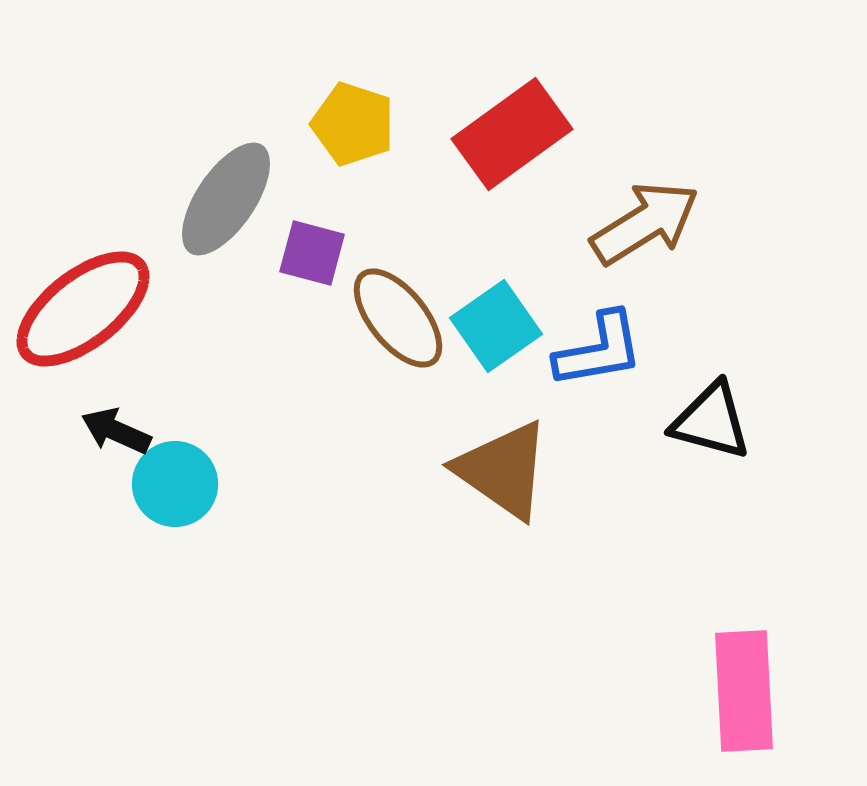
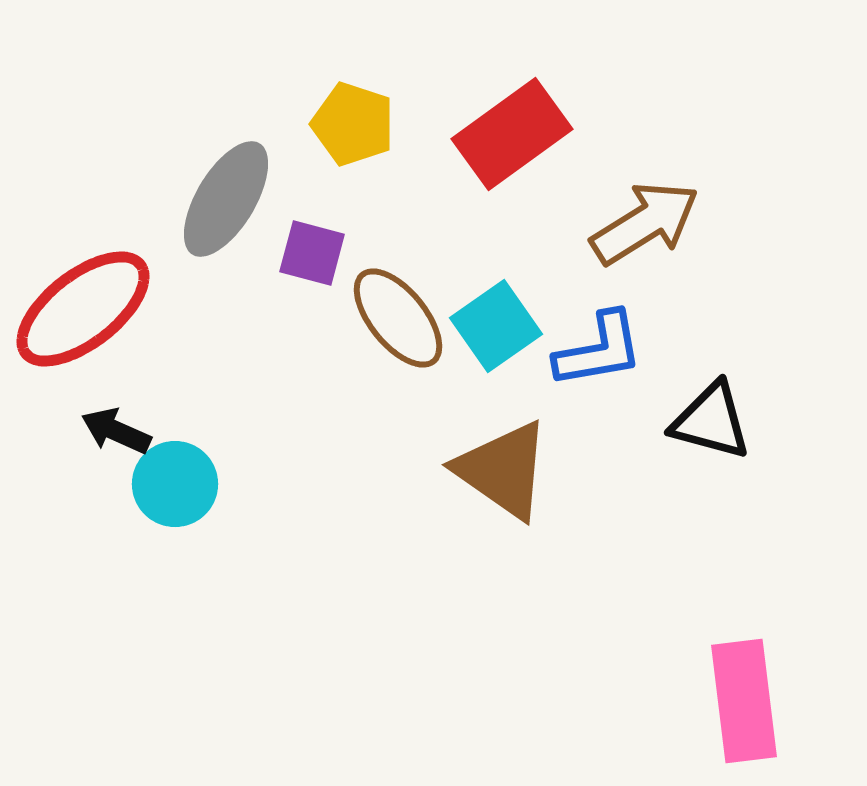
gray ellipse: rotated 3 degrees counterclockwise
pink rectangle: moved 10 px down; rotated 4 degrees counterclockwise
